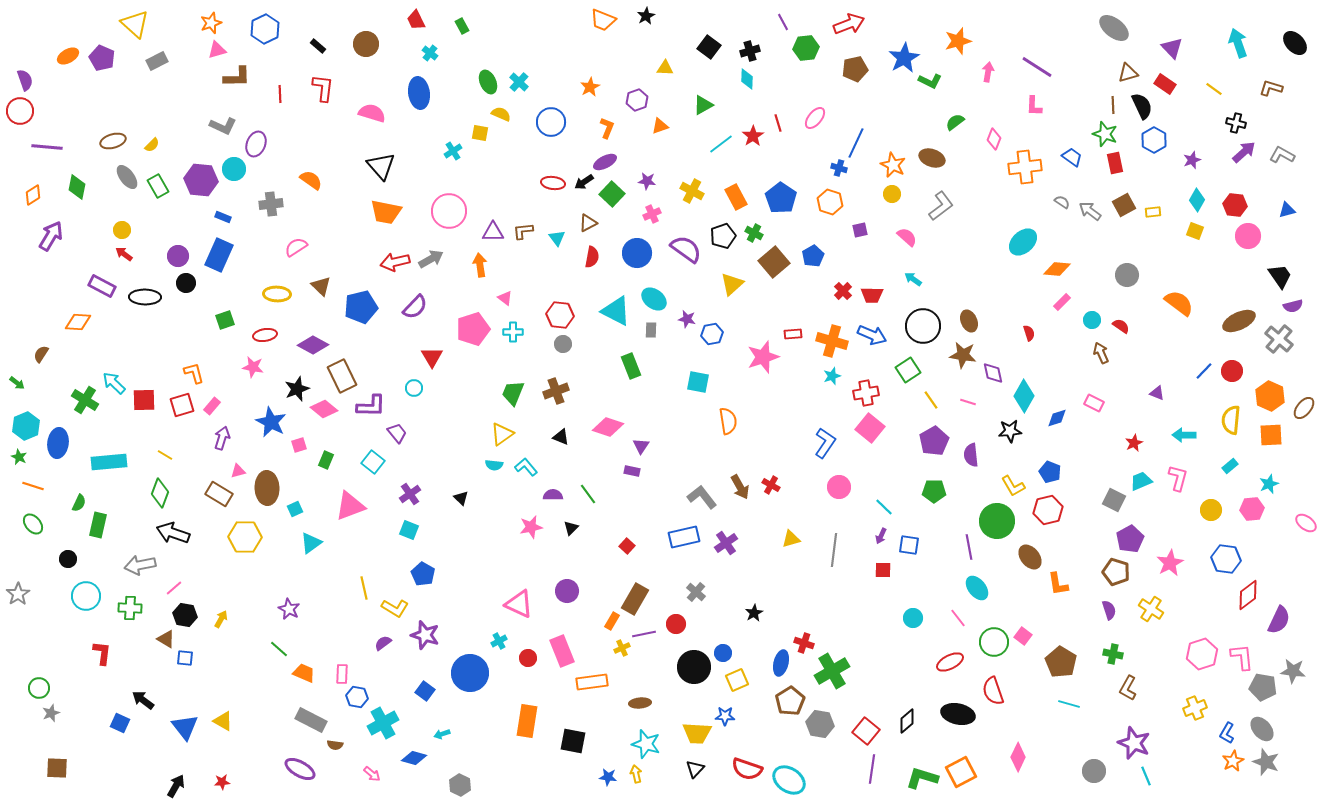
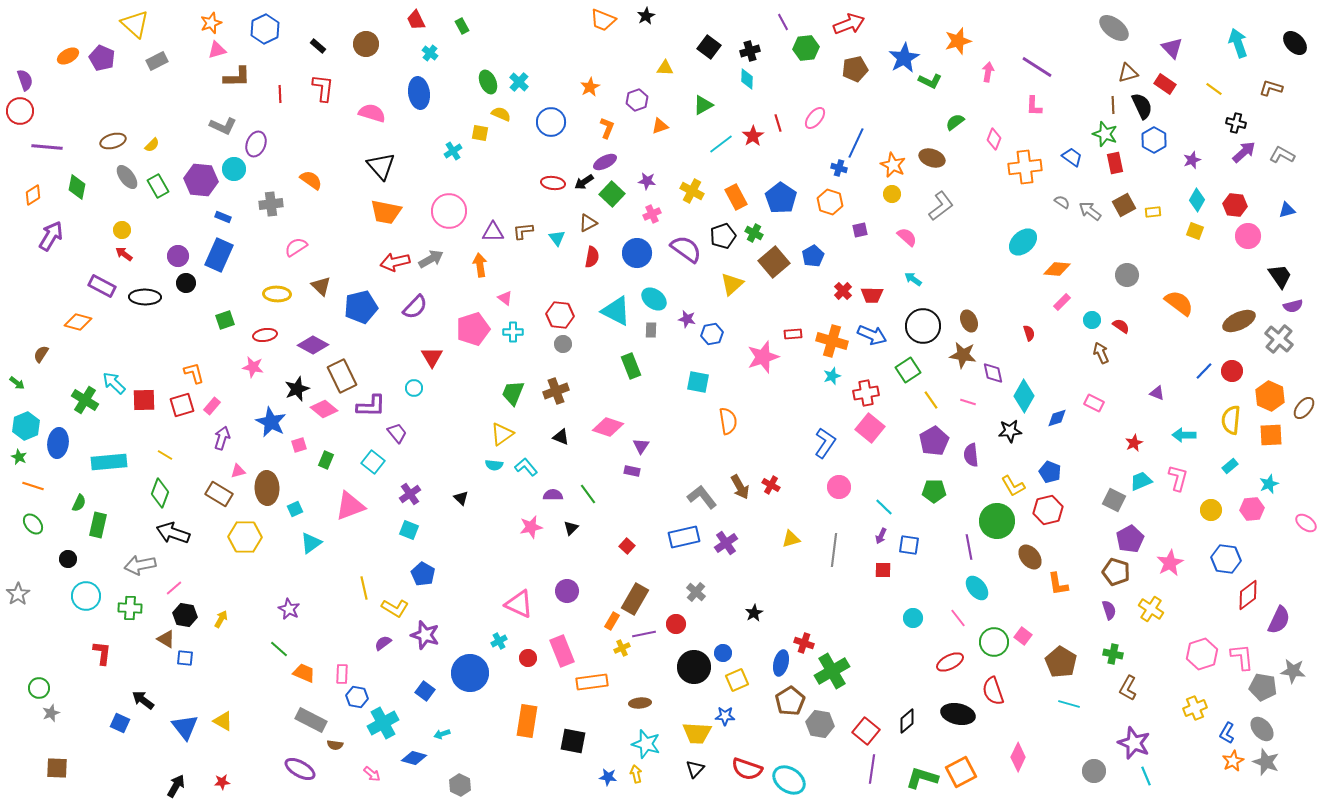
orange diamond at (78, 322): rotated 12 degrees clockwise
